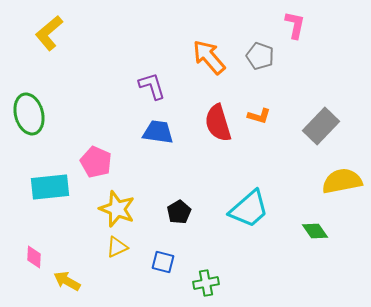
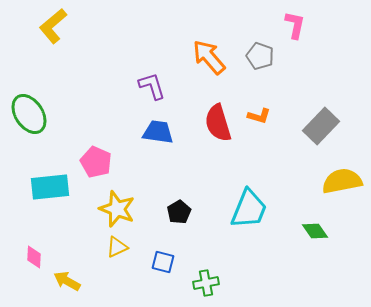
yellow L-shape: moved 4 px right, 7 px up
green ellipse: rotated 18 degrees counterclockwise
cyan trapezoid: rotated 27 degrees counterclockwise
